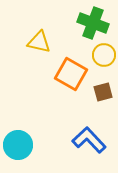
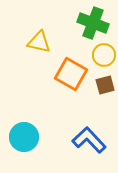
brown square: moved 2 px right, 7 px up
cyan circle: moved 6 px right, 8 px up
